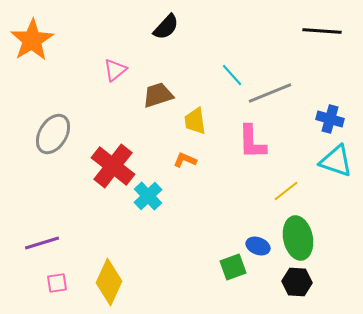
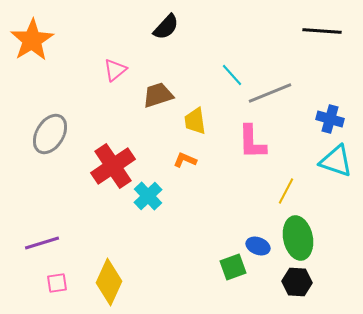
gray ellipse: moved 3 px left
red cross: rotated 18 degrees clockwise
yellow line: rotated 24 degrees counterclockwise
